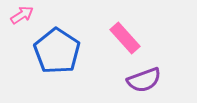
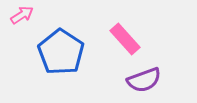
pink rectangle: moved 1 px down
blue pentagon: moved 4 px right, 1 px down
